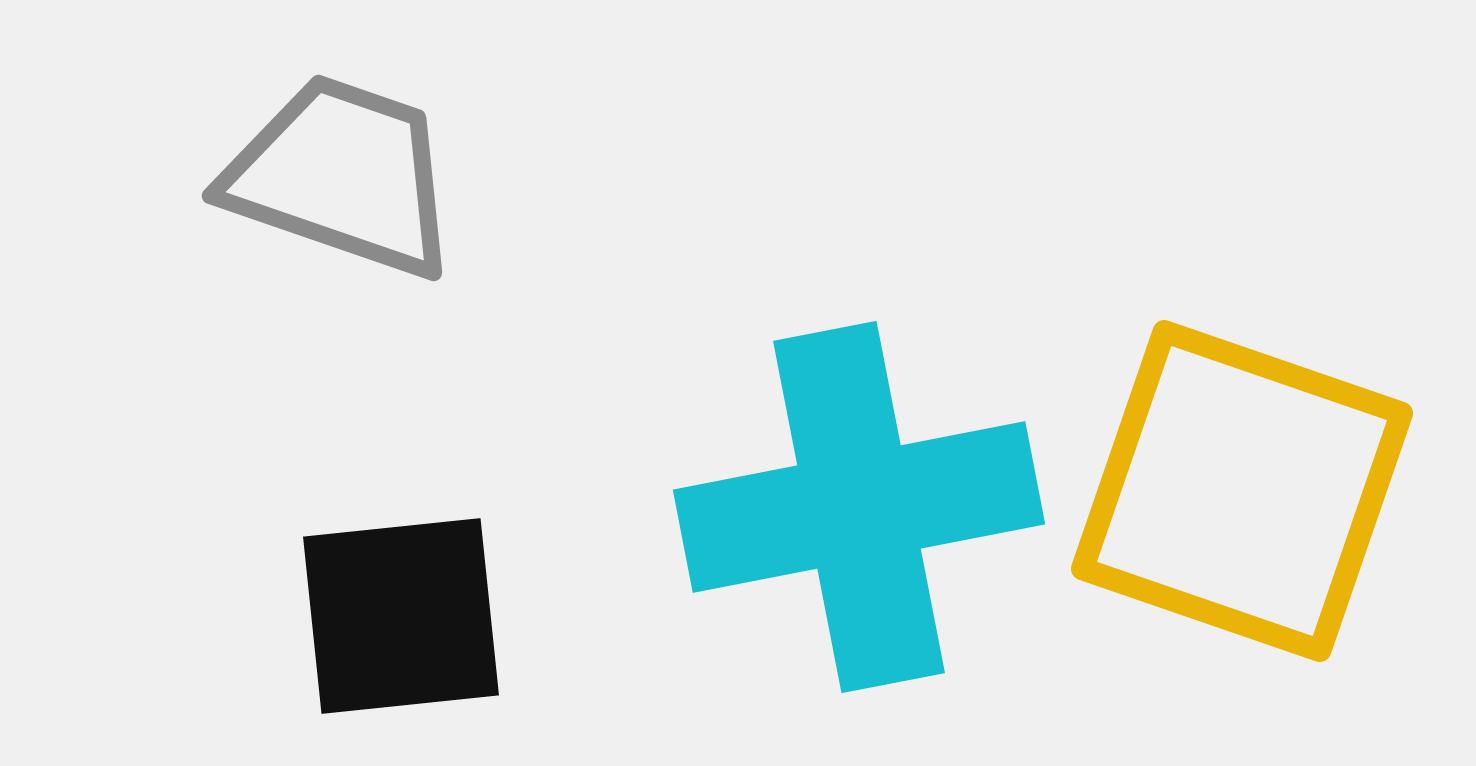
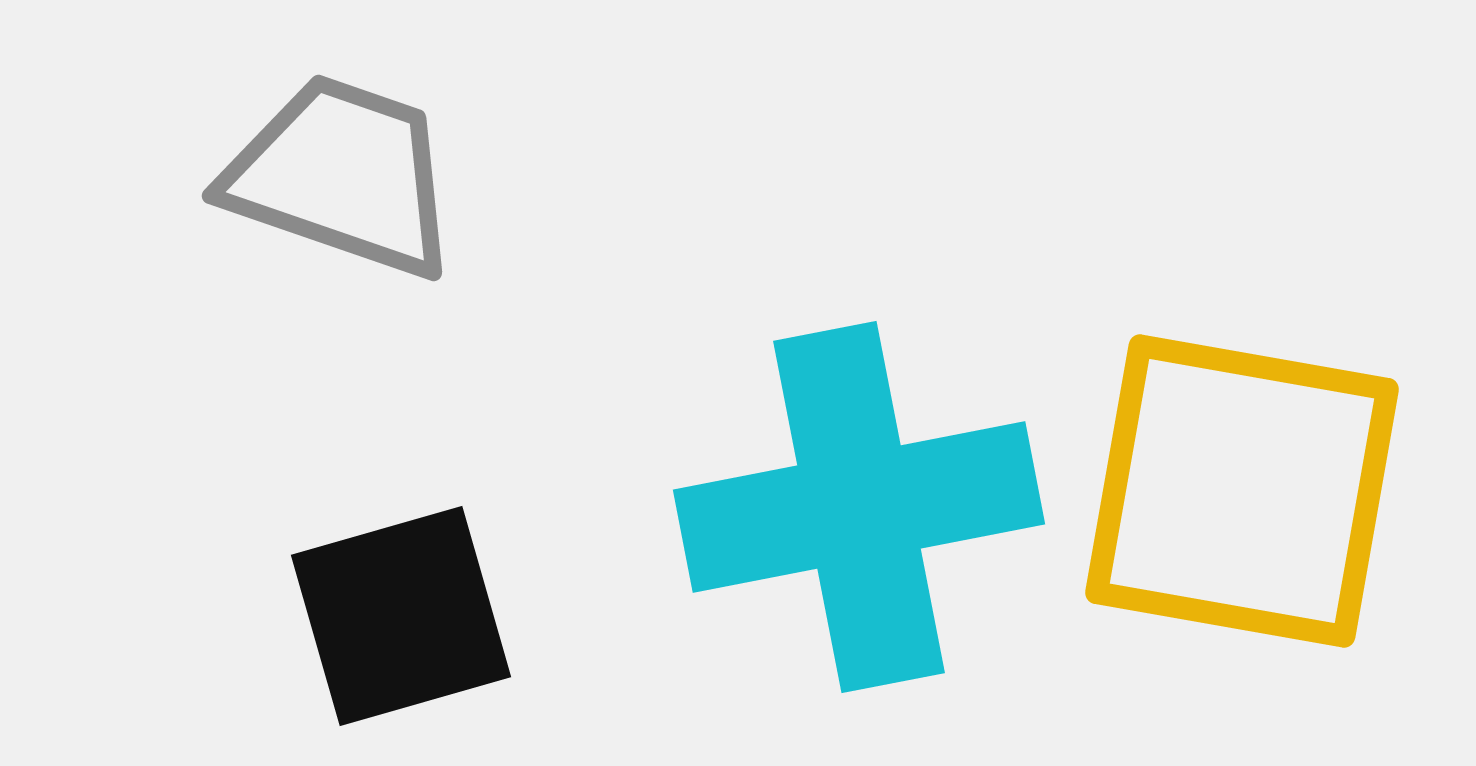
yellow square: rotated 9 degrees counterclockwise
black square: rotated 10 degrees counterclockwise
